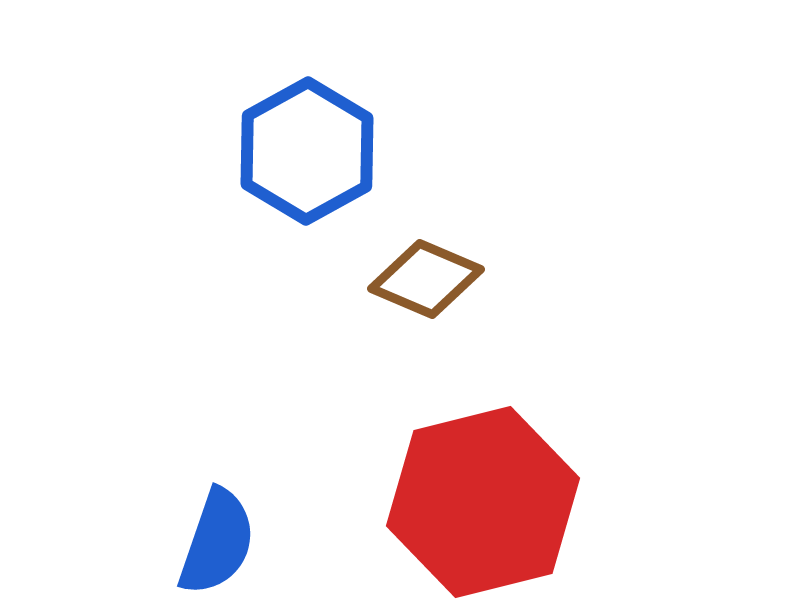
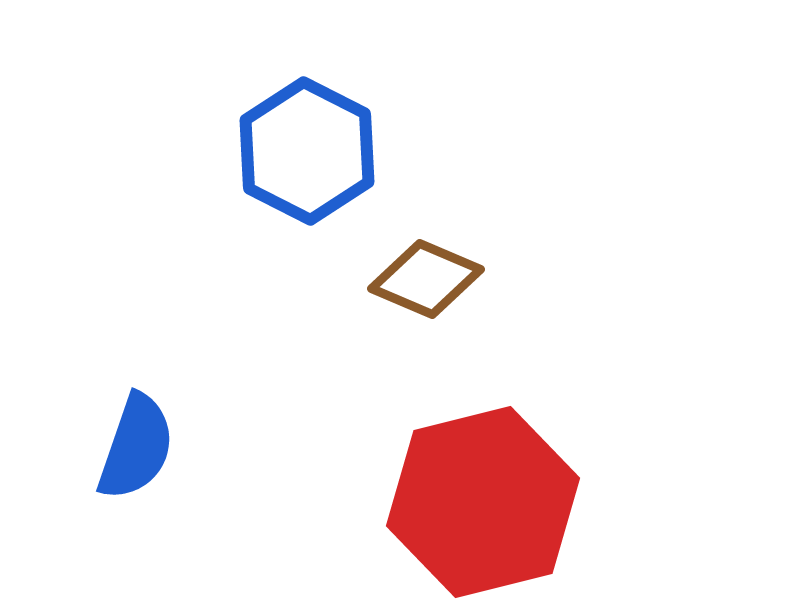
blue hexagon: rotated 4 degrees counterclockwise
blue semicircle: moved 81 px left, 95 px up
